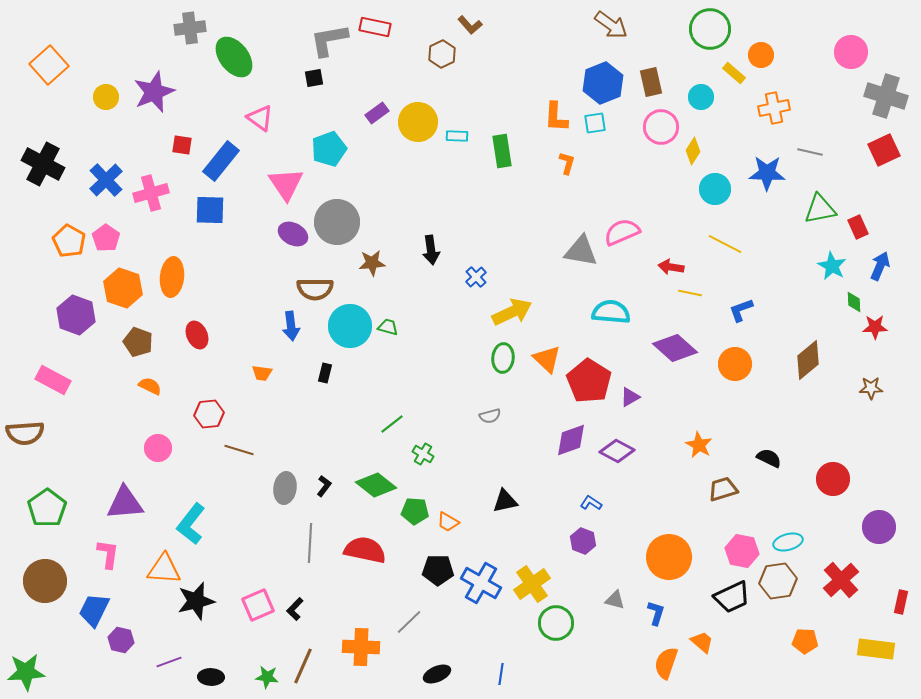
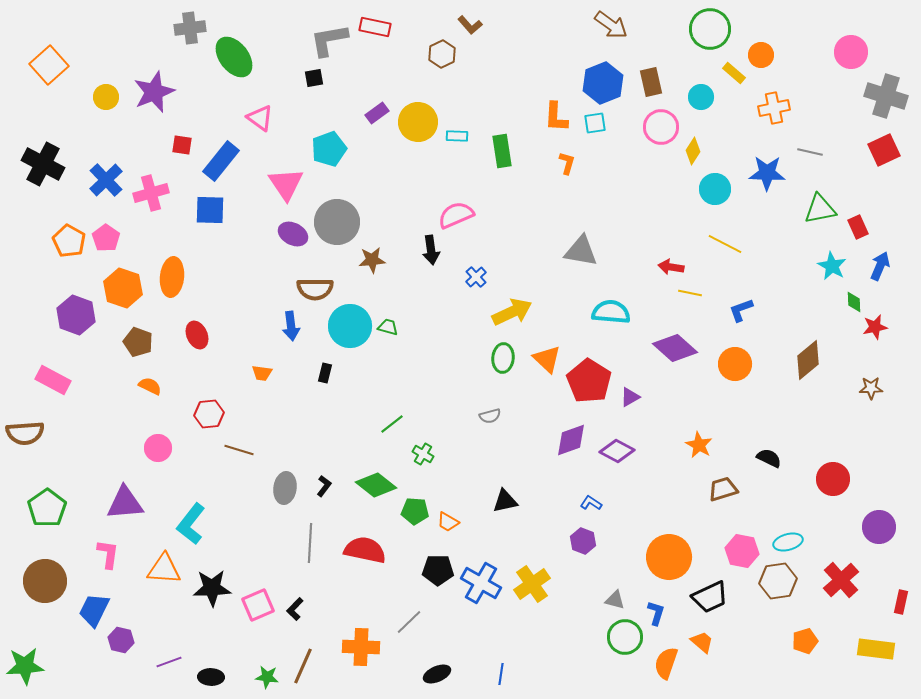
pink semicircle at (622, 232): moved 166 px left, 17 px up
brown star at (372, 263): moved 3 px up
red star at (875, 327): rotated 10 degrees counterclockwise
black trapezoid at (732, 597): moved 22 px left
black star at (196, 601): moved 16 px right, 13 px up; rotated 12 degrees clockwise
green circle at (556, 623): moved 69 px right, 14 px down
orange pentagon at (805, 641): rotated 20 degrees counterclockwise
green star at (26, 672): moved 1 px left, 6 px up
